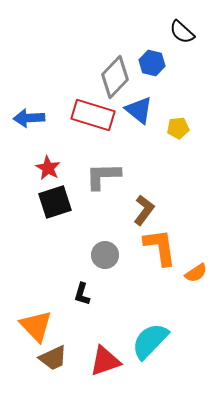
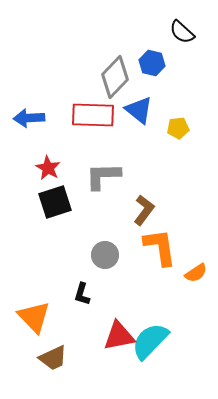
red rectangle: rotated 15 degrees counterclockwise
orange triangle: moved 2 px left, 9 px up
red triangle: moved 14 px right, 25 px up; rotated 8 degrees clockwise
